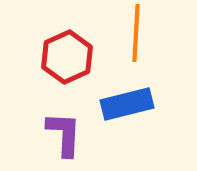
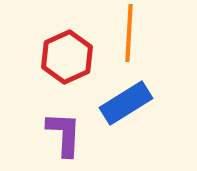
orange line: moved 7 px left
blue rectangle: moved 1 px left, 1 px up; rotated 18 degrees counterclockwise
